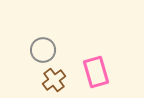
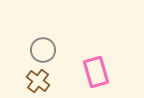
brown cross: moved 16 px left, 1 px down; rotated 15 degrees counterclockwise
